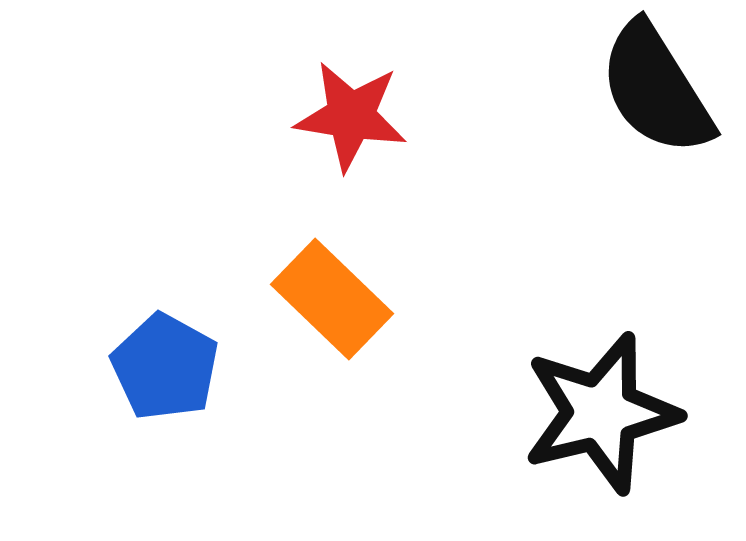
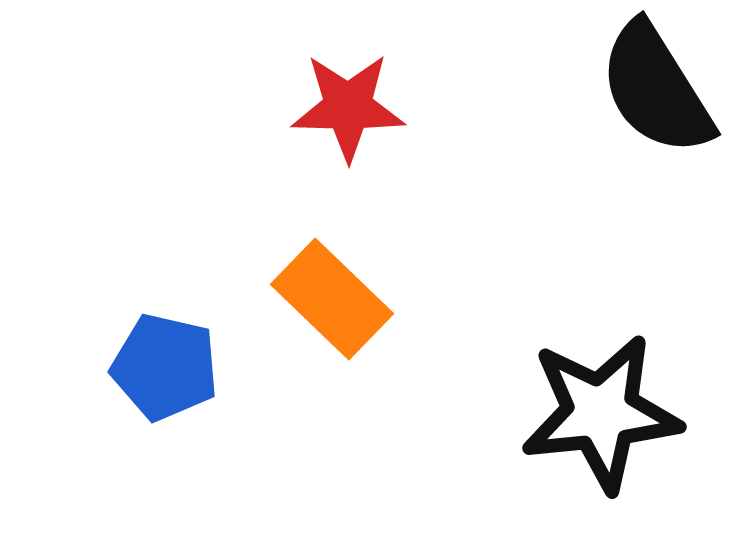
red star: moved 3 px left, 9 px up; rotated 8 degrees counterclockwise
blue pentagon: rotated 16 degrees counterclockwise
black star: rotated 8 degrees clockwise
